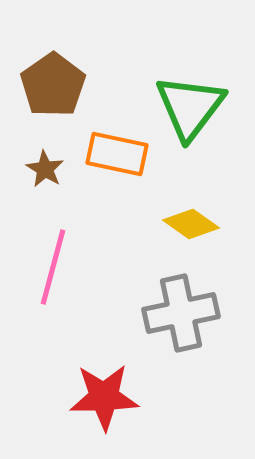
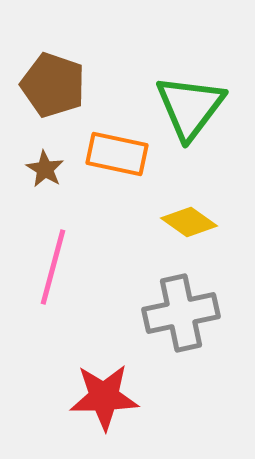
brown pentagon: rotated 18 degrees counterclockwise
yellow diamond: moved 2 px left, 2 px up
